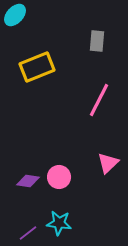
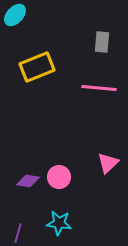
gray rectangle: moved 5 px right, 1 px down
pink line: moved 12 px up; rotated 68 degrees clockwise
purple line: moved 10 px left; rotated 36 degrees counterclockwise
